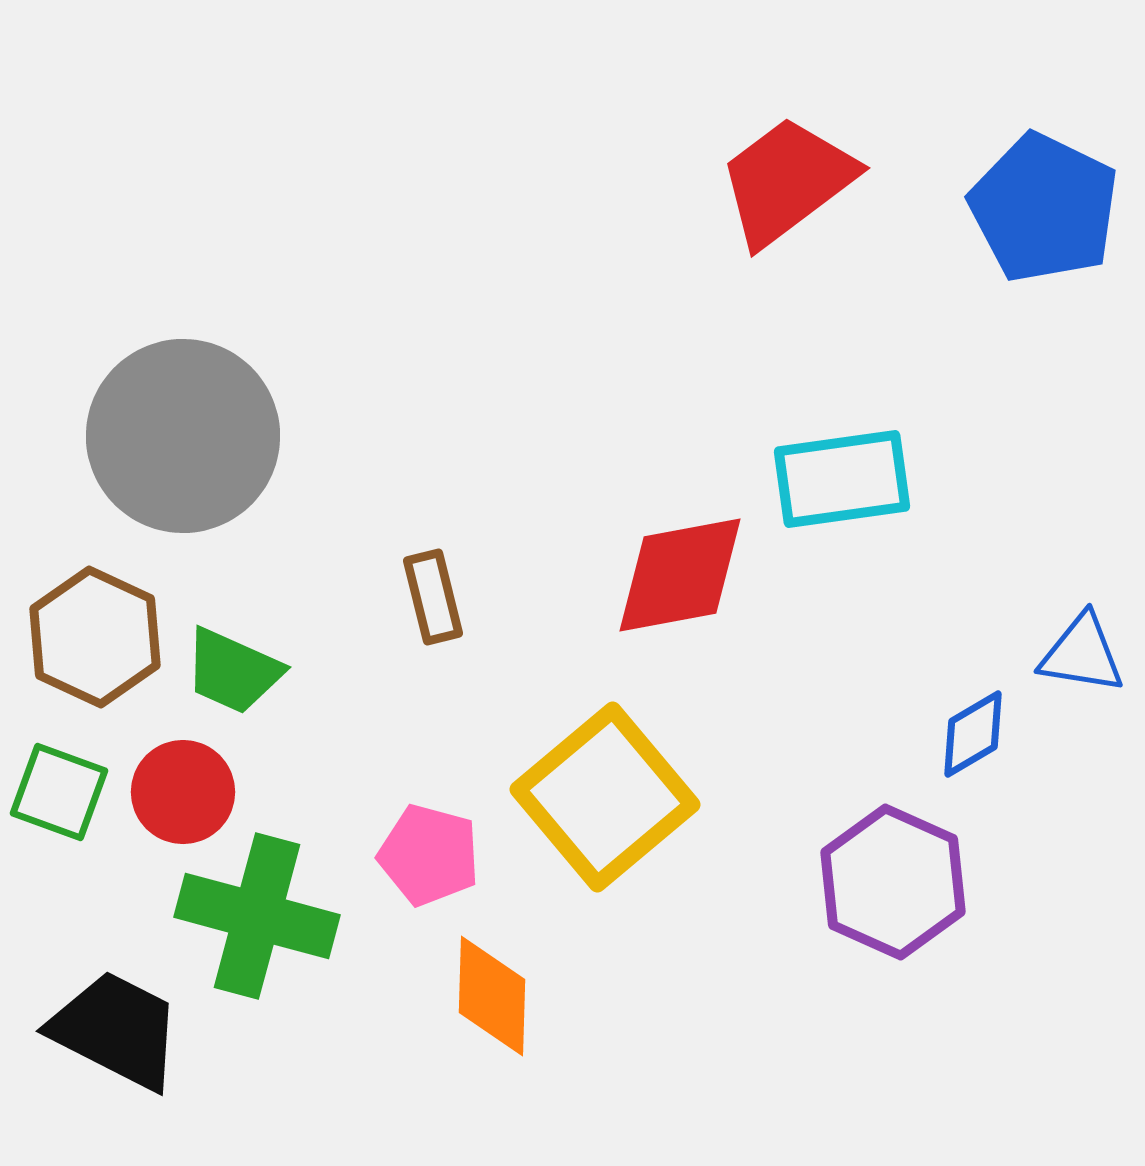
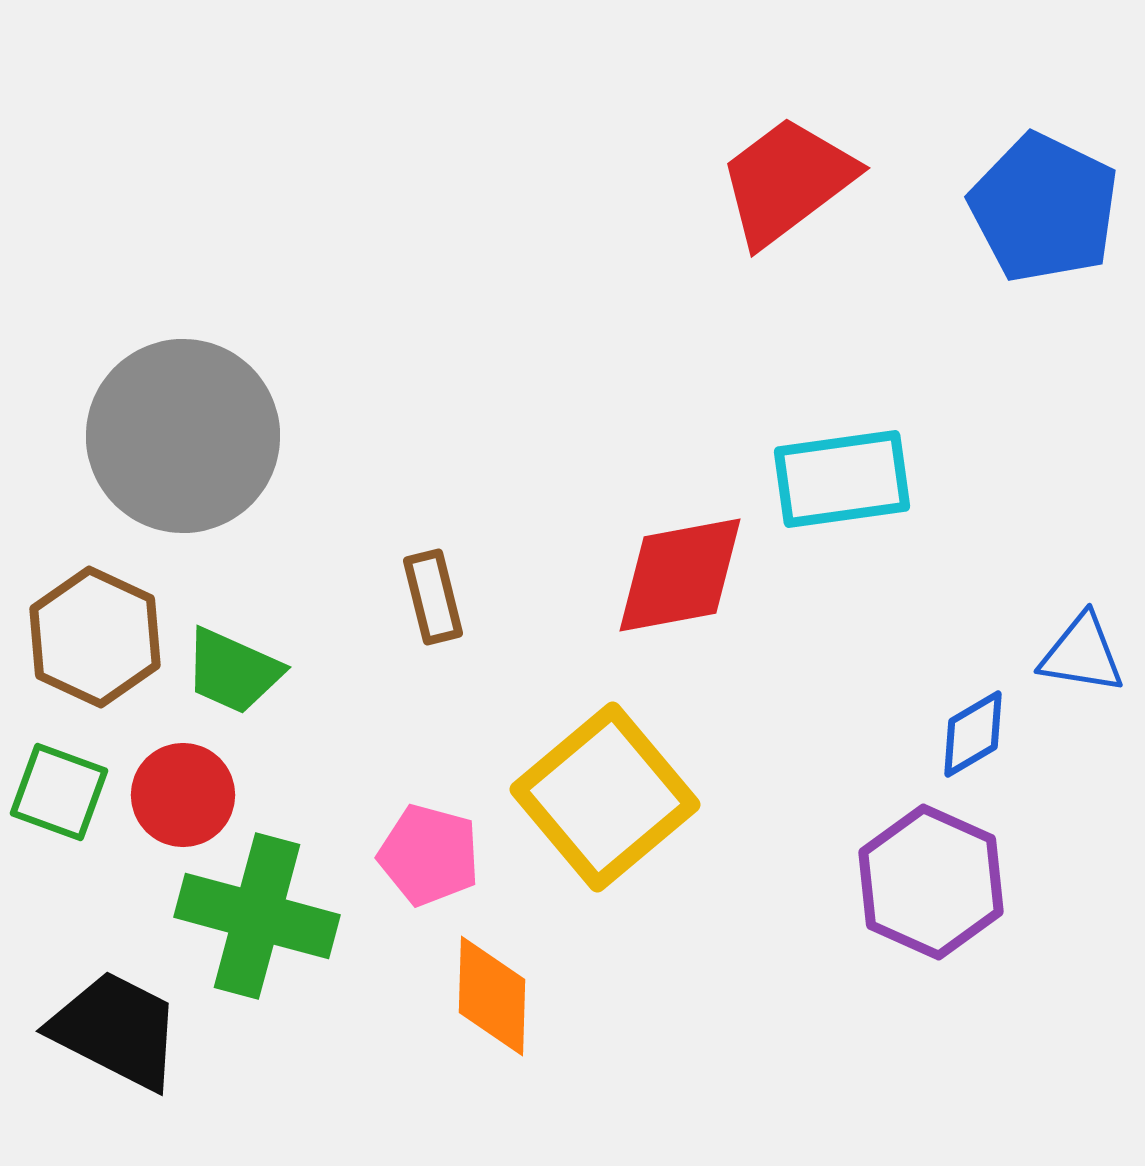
red circle: moved 3 px down
purple hexagon: moved 38 px right
